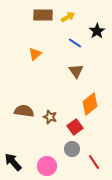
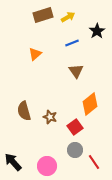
brown rectangle: rotated 18 degrees counterclockwise
blue line: moved 3 px left; rotated 56 degrees counterclockwise
brown semicircle: rotated 114 degrees counterclockwise
gray circle: moved 3 px right, 1 px down
